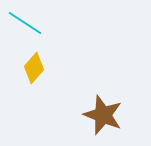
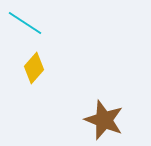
brown star: moved 1 px right, 5 px down
